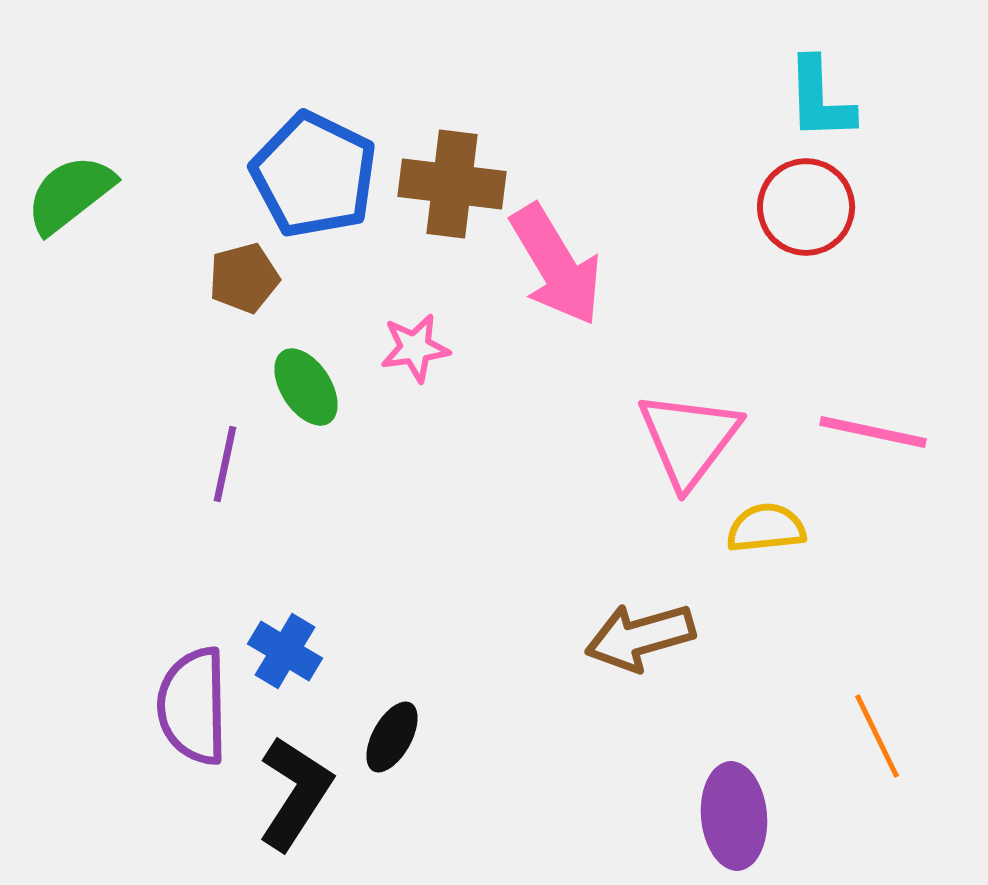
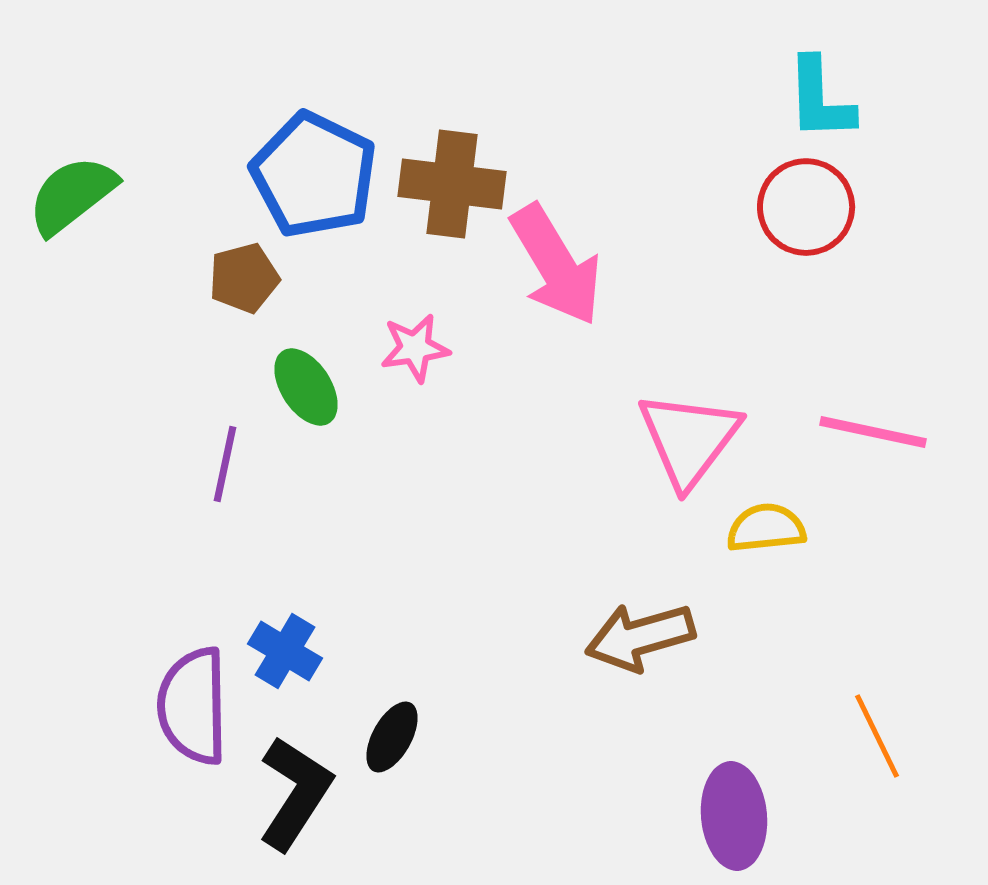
green semicircle: moved 2 px right, 1 px down
